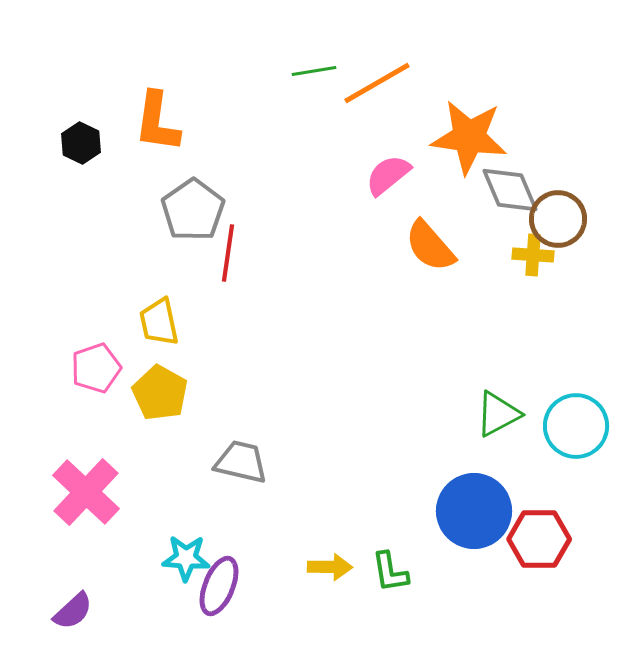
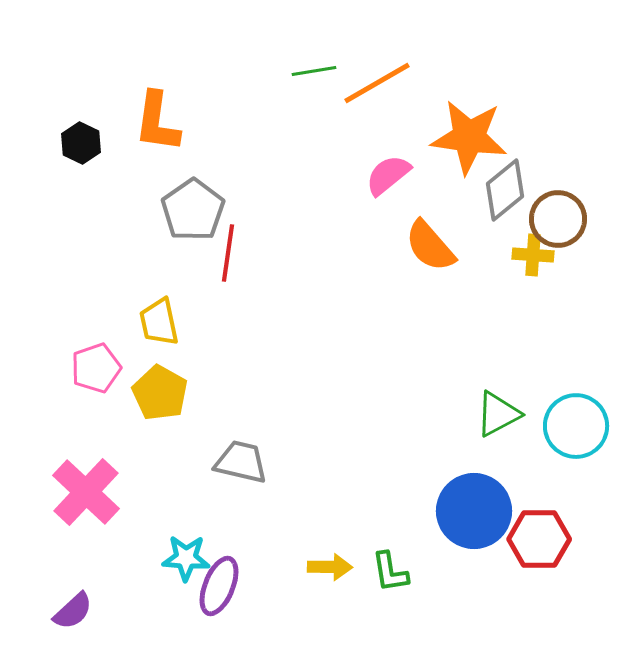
gray diamond: moved 5 px left; rotated 74 degrees clockwise
